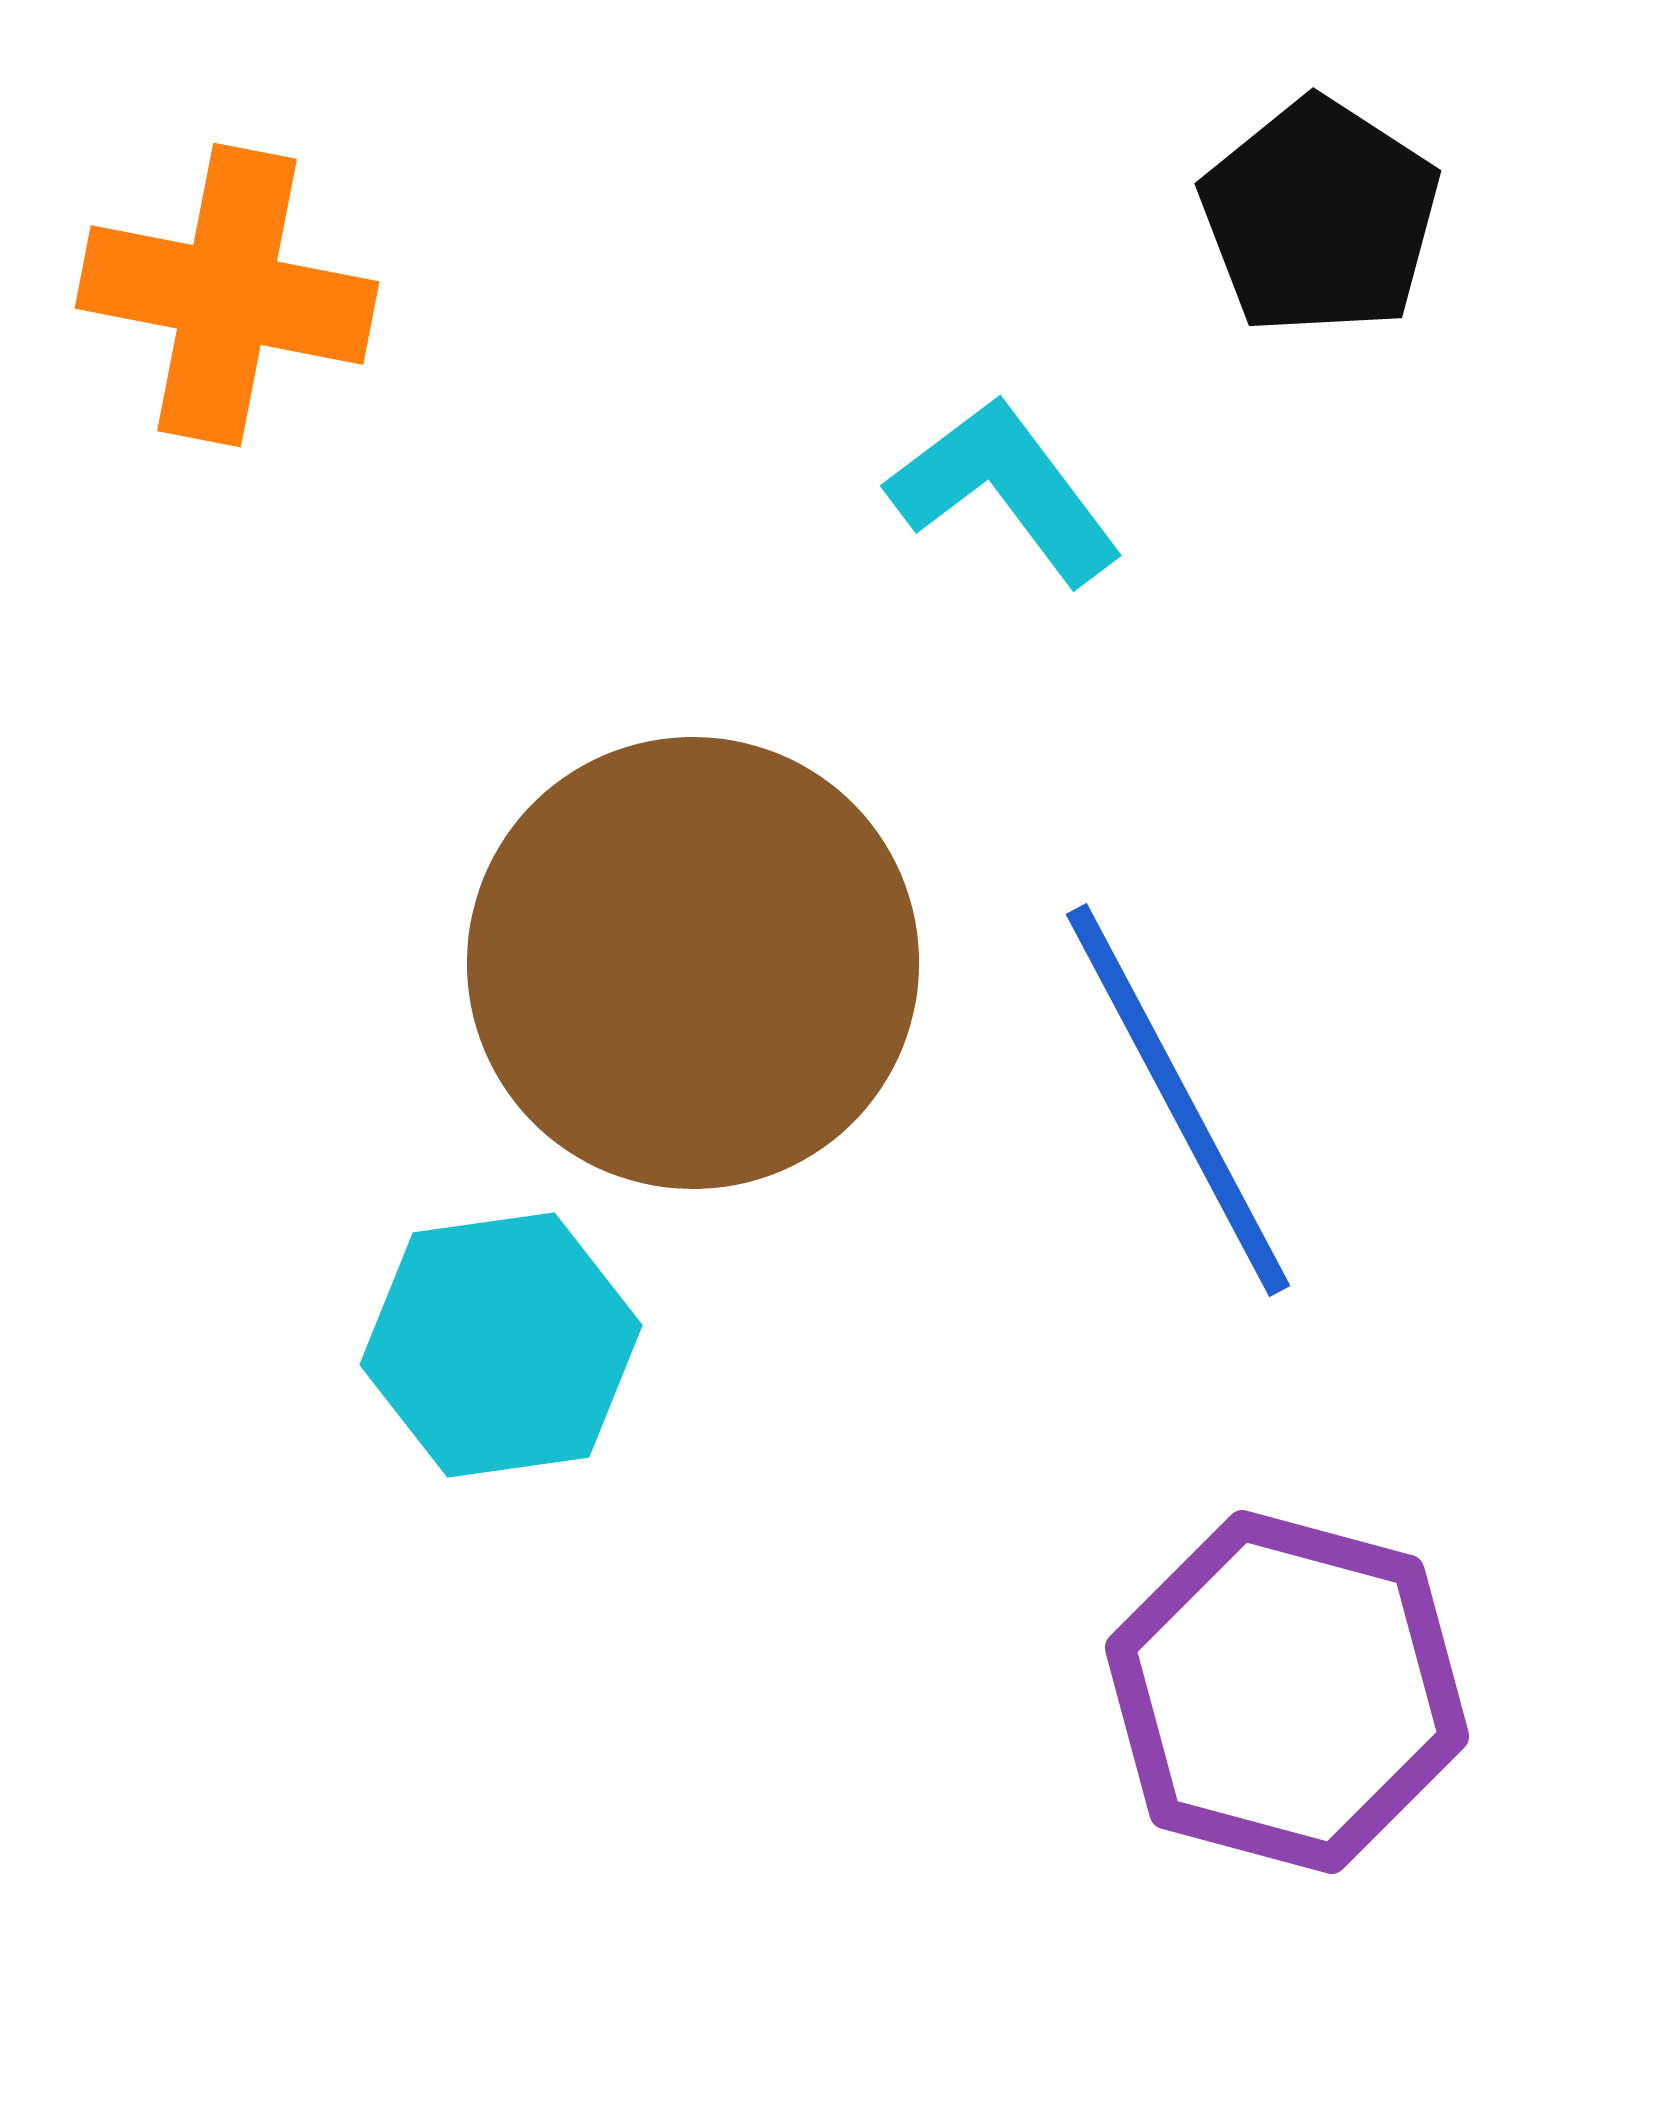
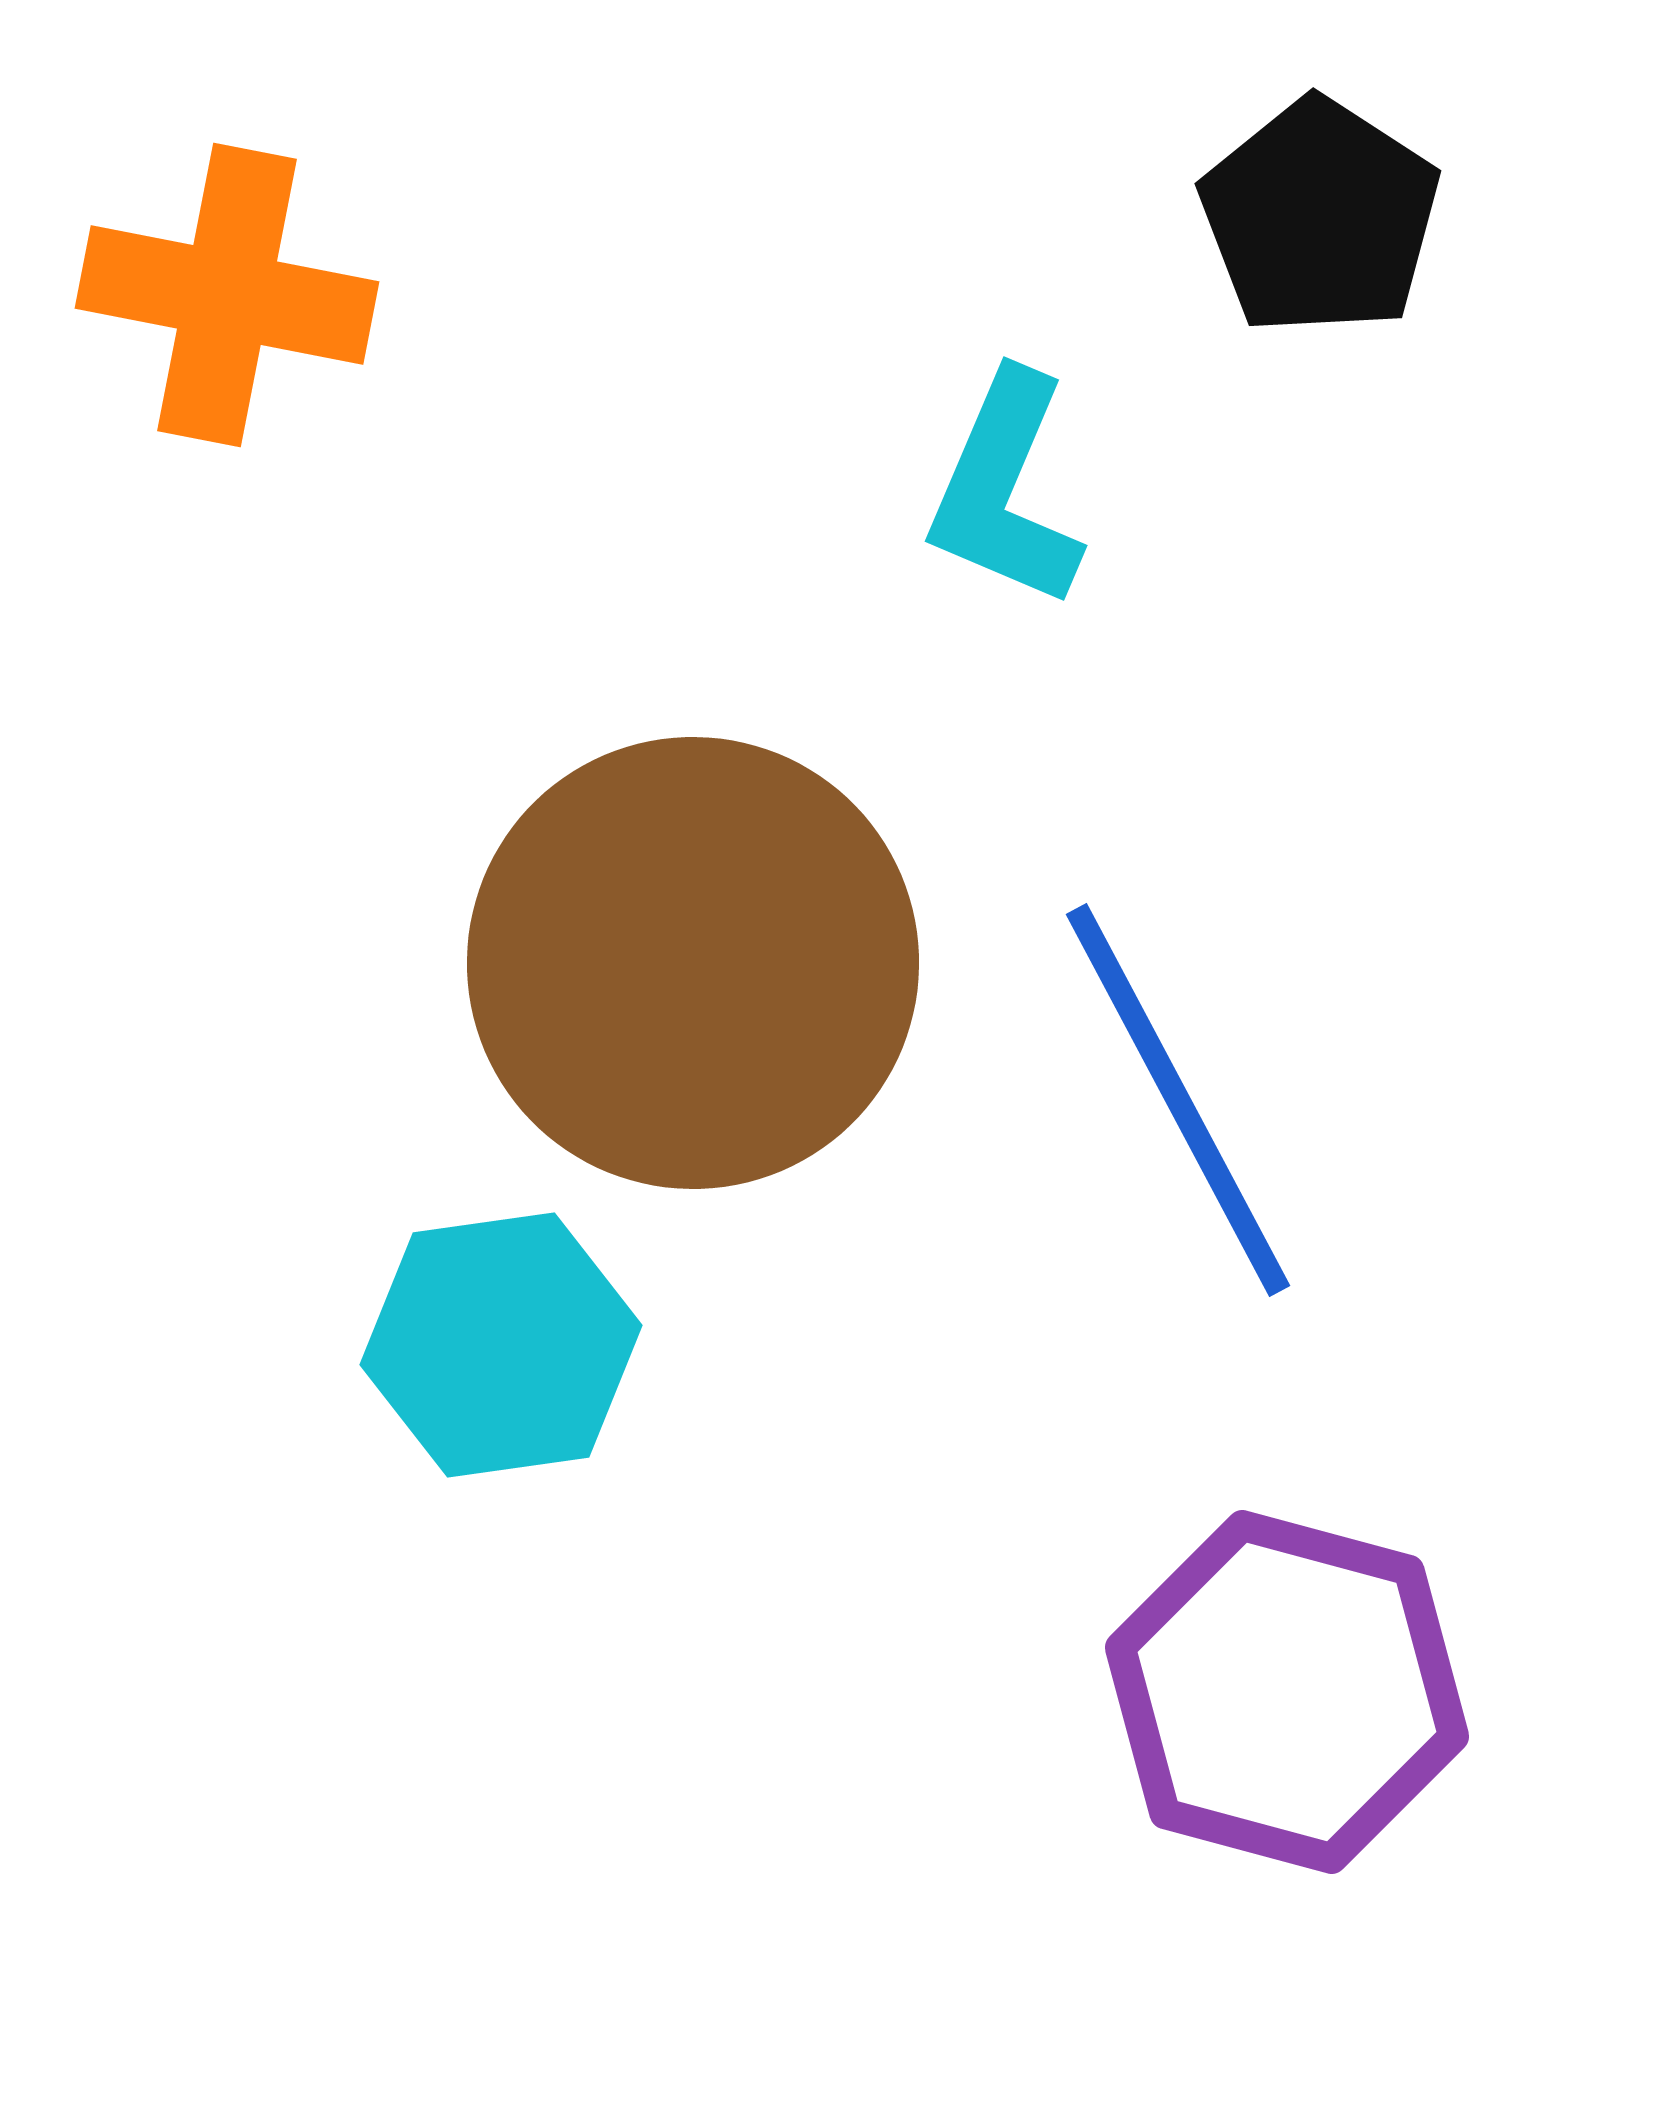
cyan L-shape: rotated 120 degrees counterclockwise
